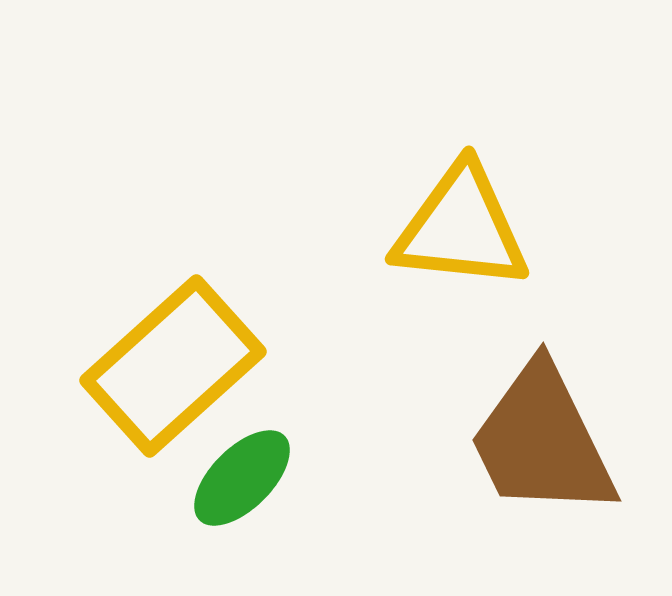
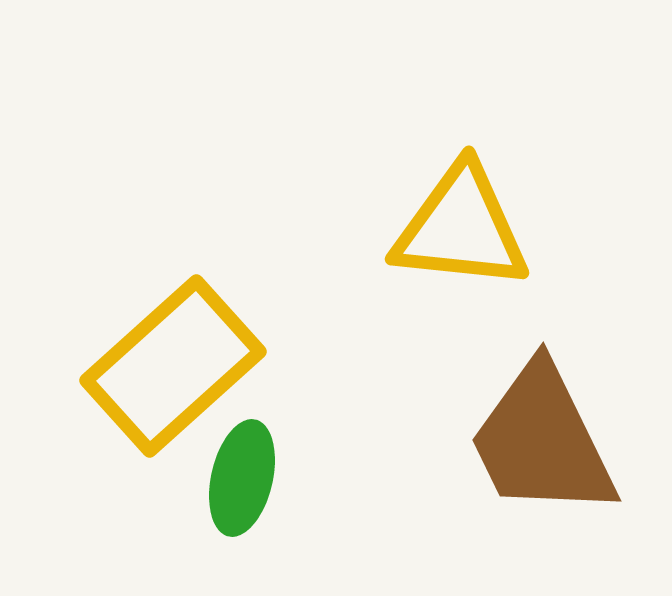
green ellipse: rotated 32 degrees counterclockwise
